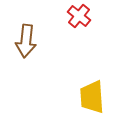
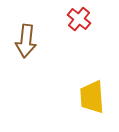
red cross: moved 3 px down
